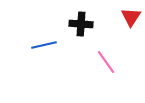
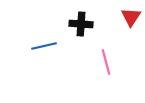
blue line: moved 1 px down
pink line: rotated 20 degrees clockwise
